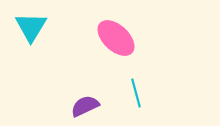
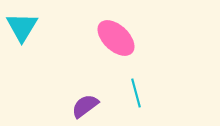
cyan triangle: moved 9 px left
purple semicircle: rotated 12 degrees counterclockwise
